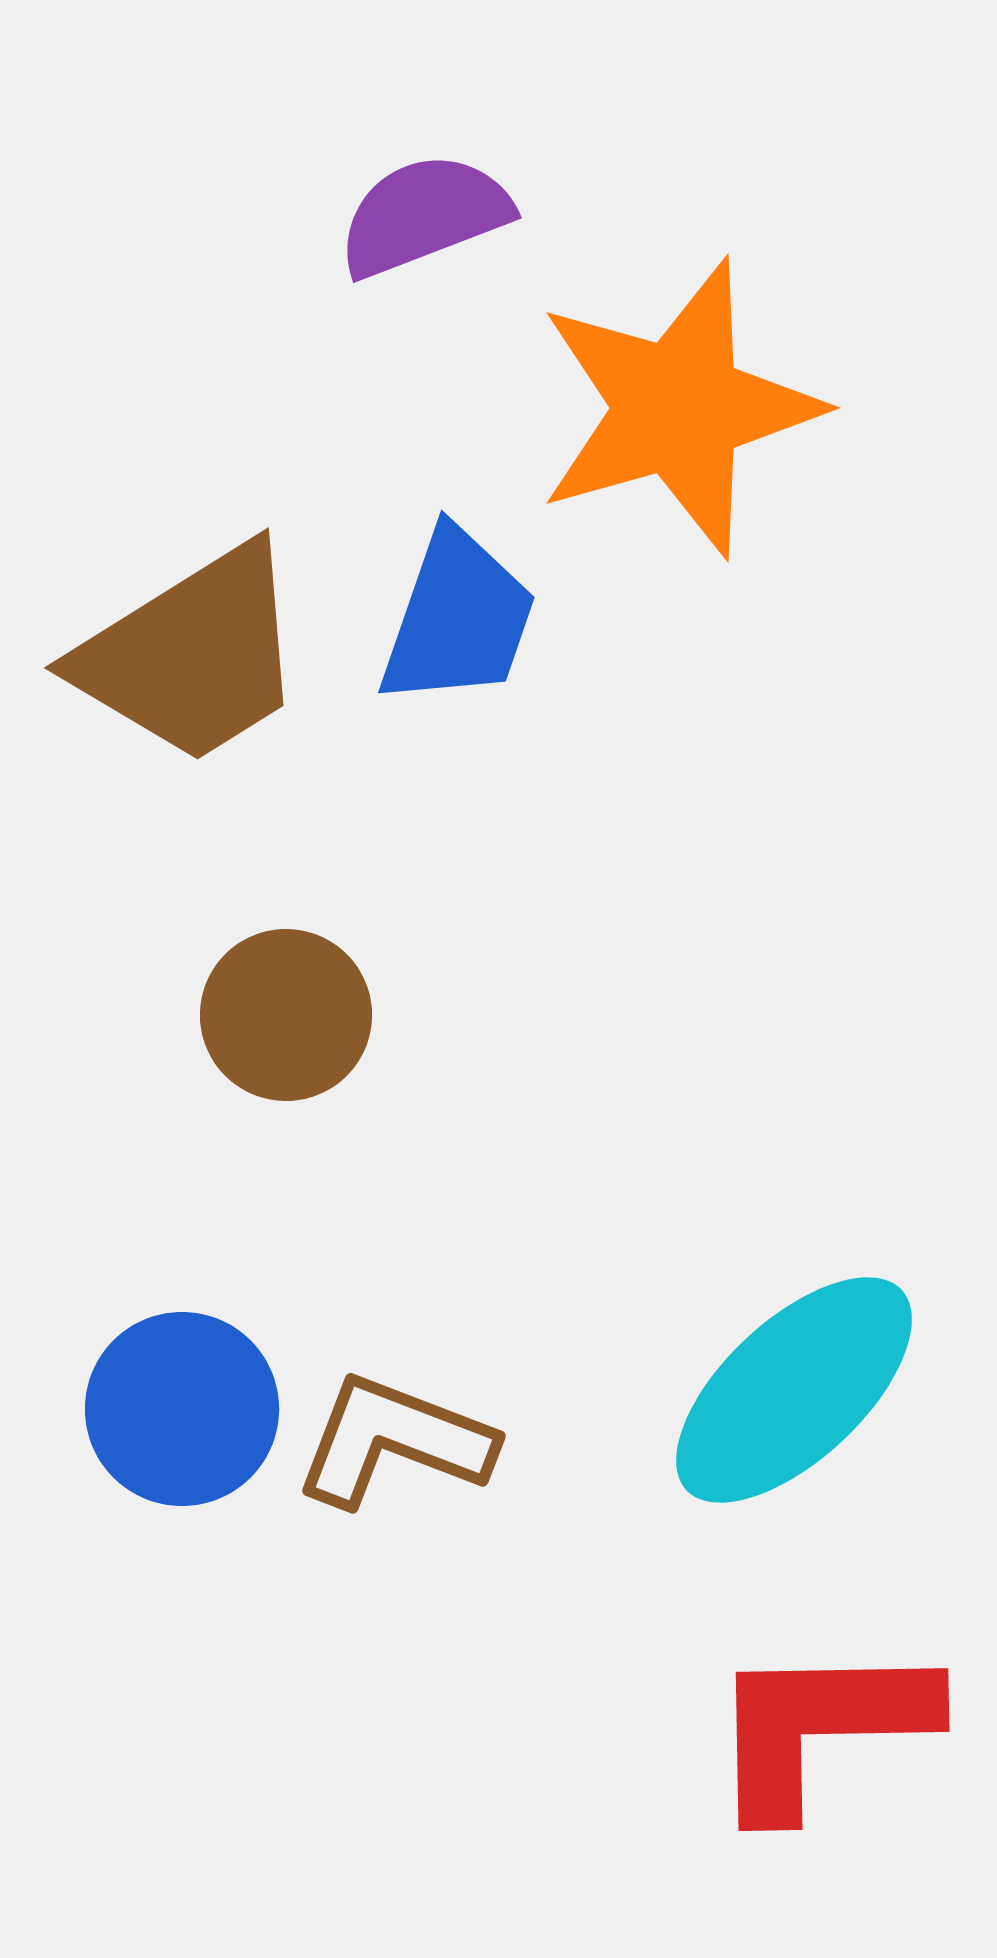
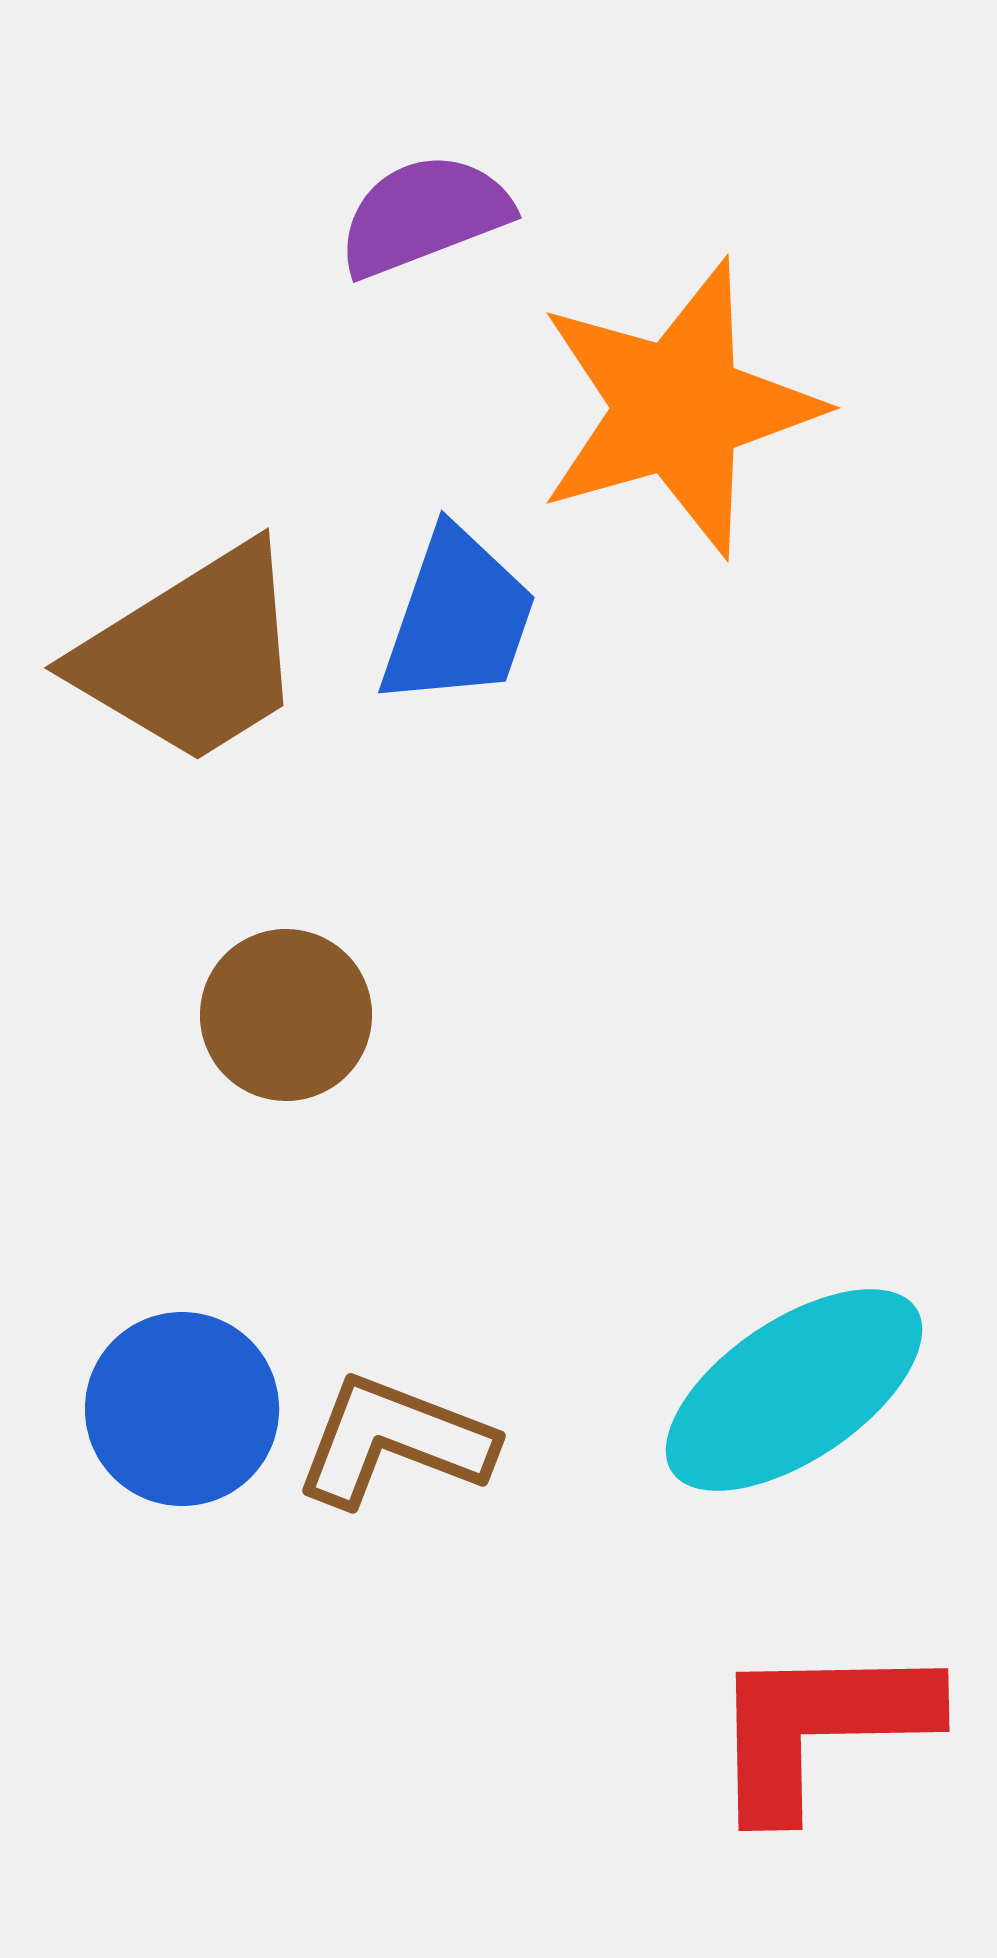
cyan ellipse: rotated 9 degrees clockwise
